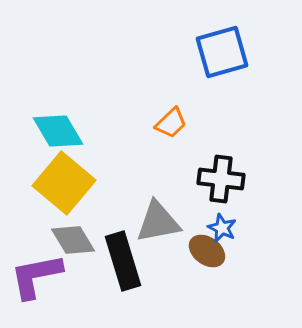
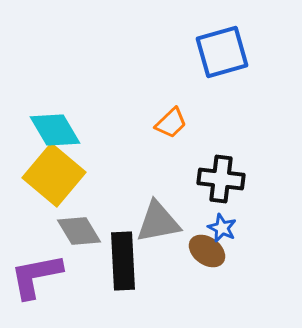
cyan diamond: moved 3 px left, 1 px up
yellow square: moved 10 px left, 8 px up
gray diamond: moved 6 px right, 9 px up
black rectangle: rotated 14 degrees clockwise
